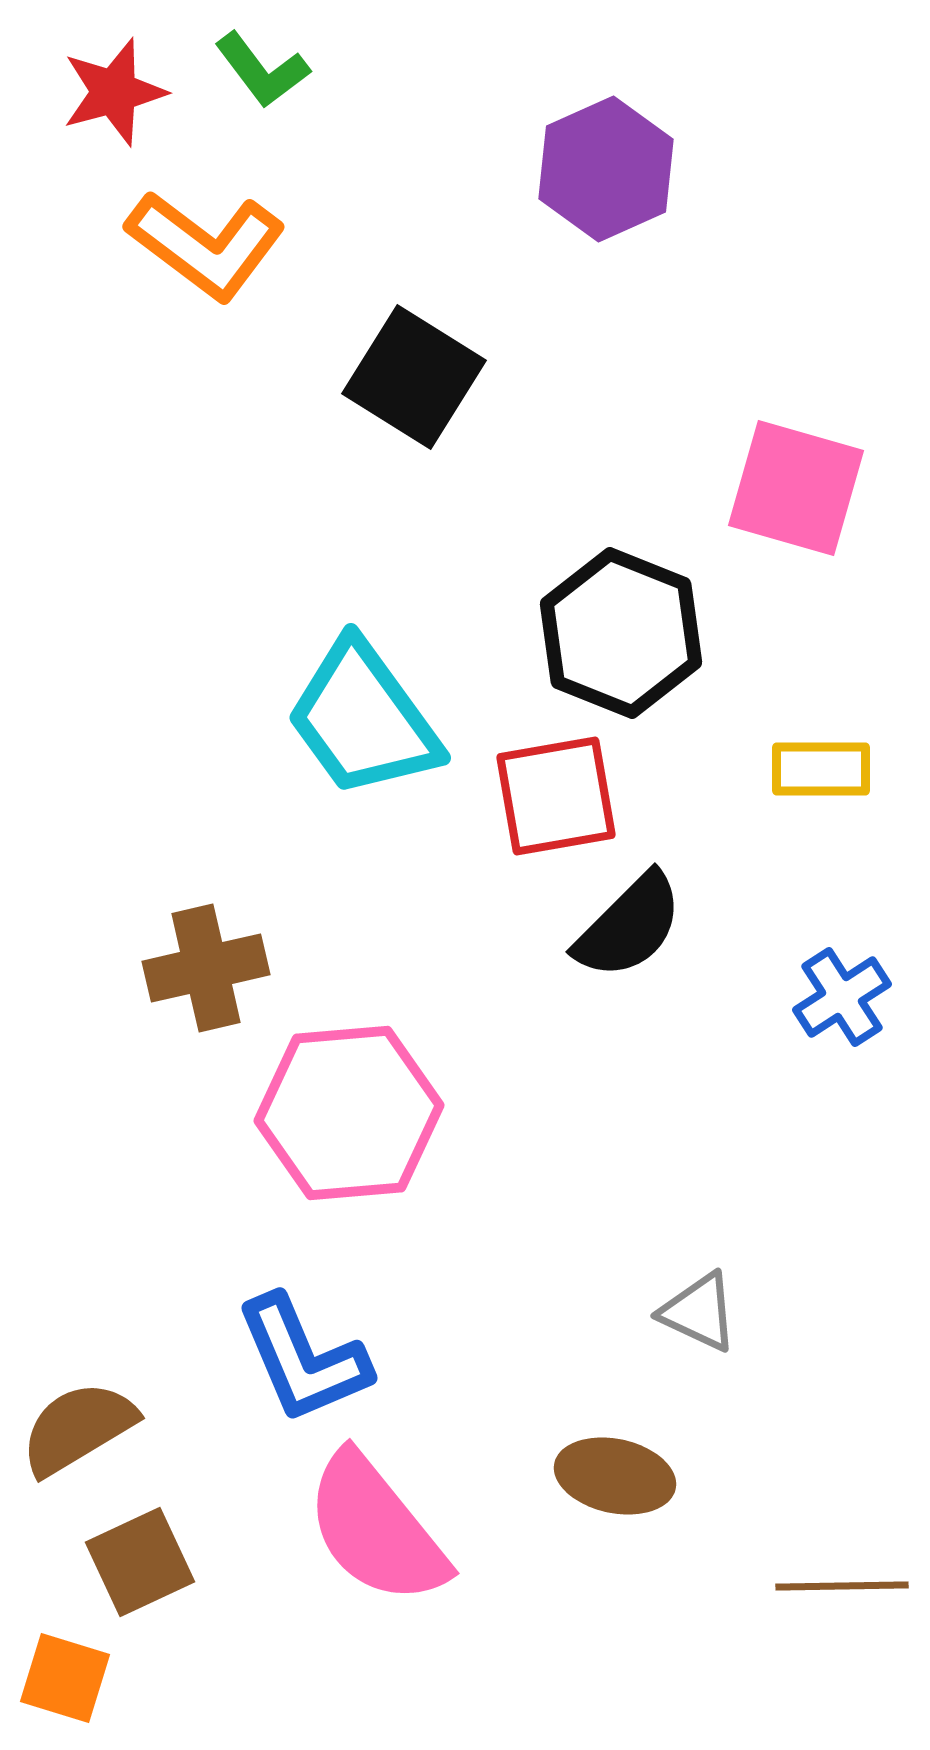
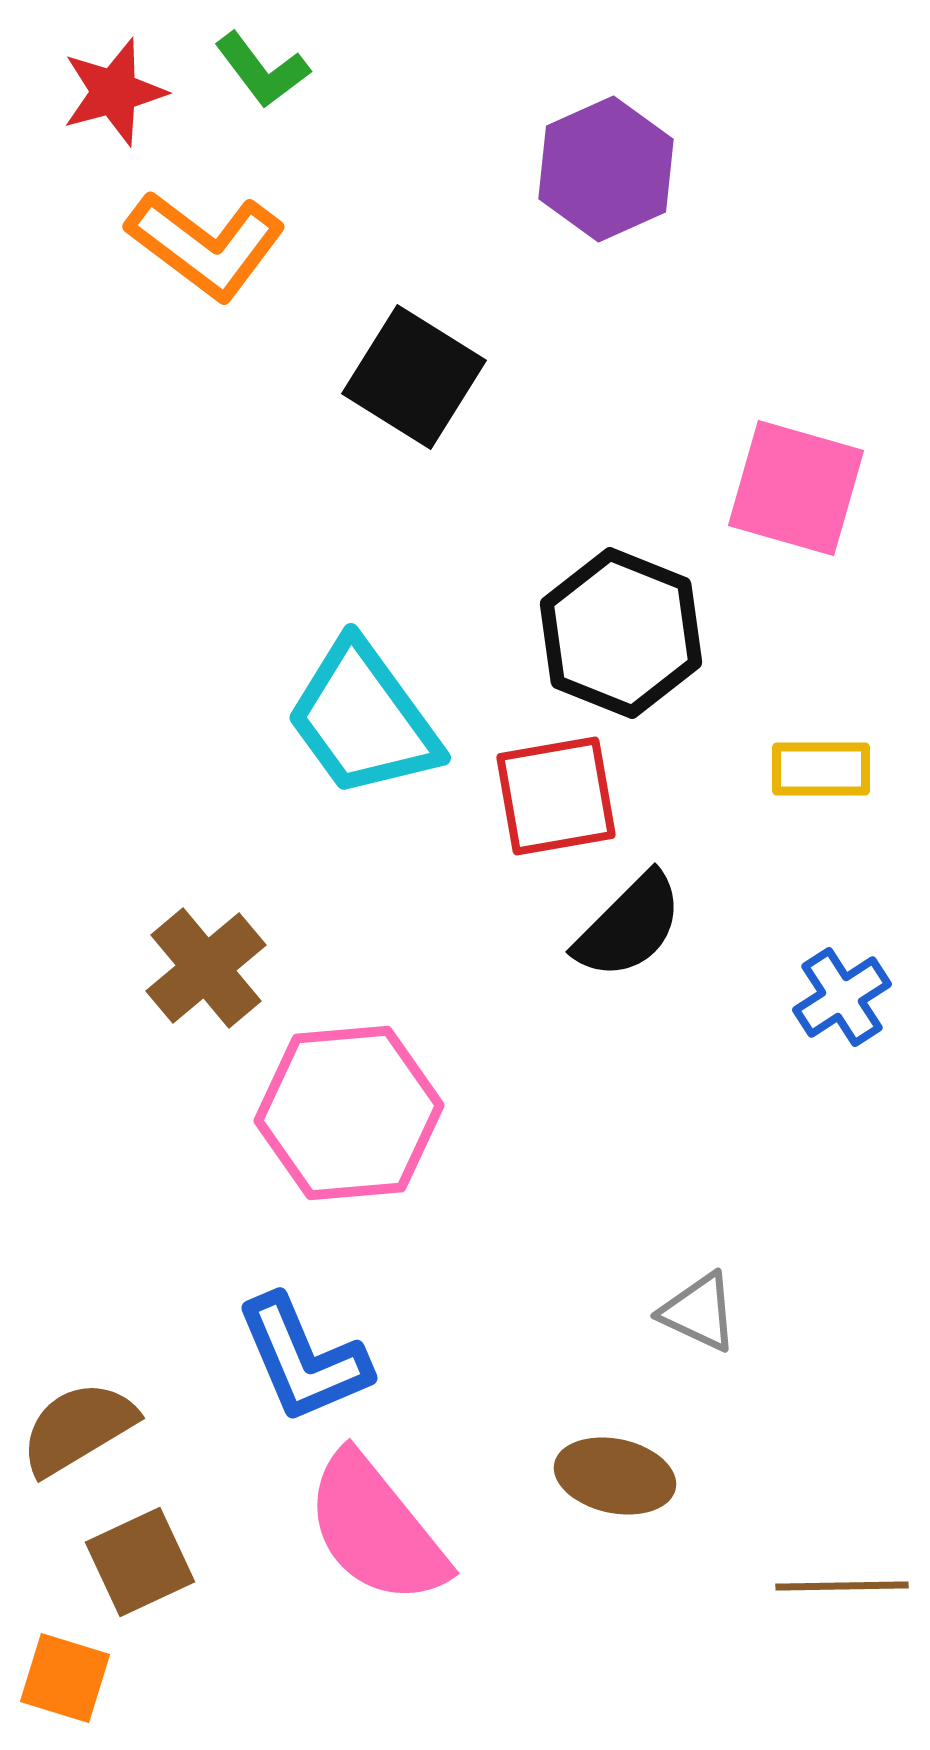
brown cross: rotated 27 degrees counterclockwise
